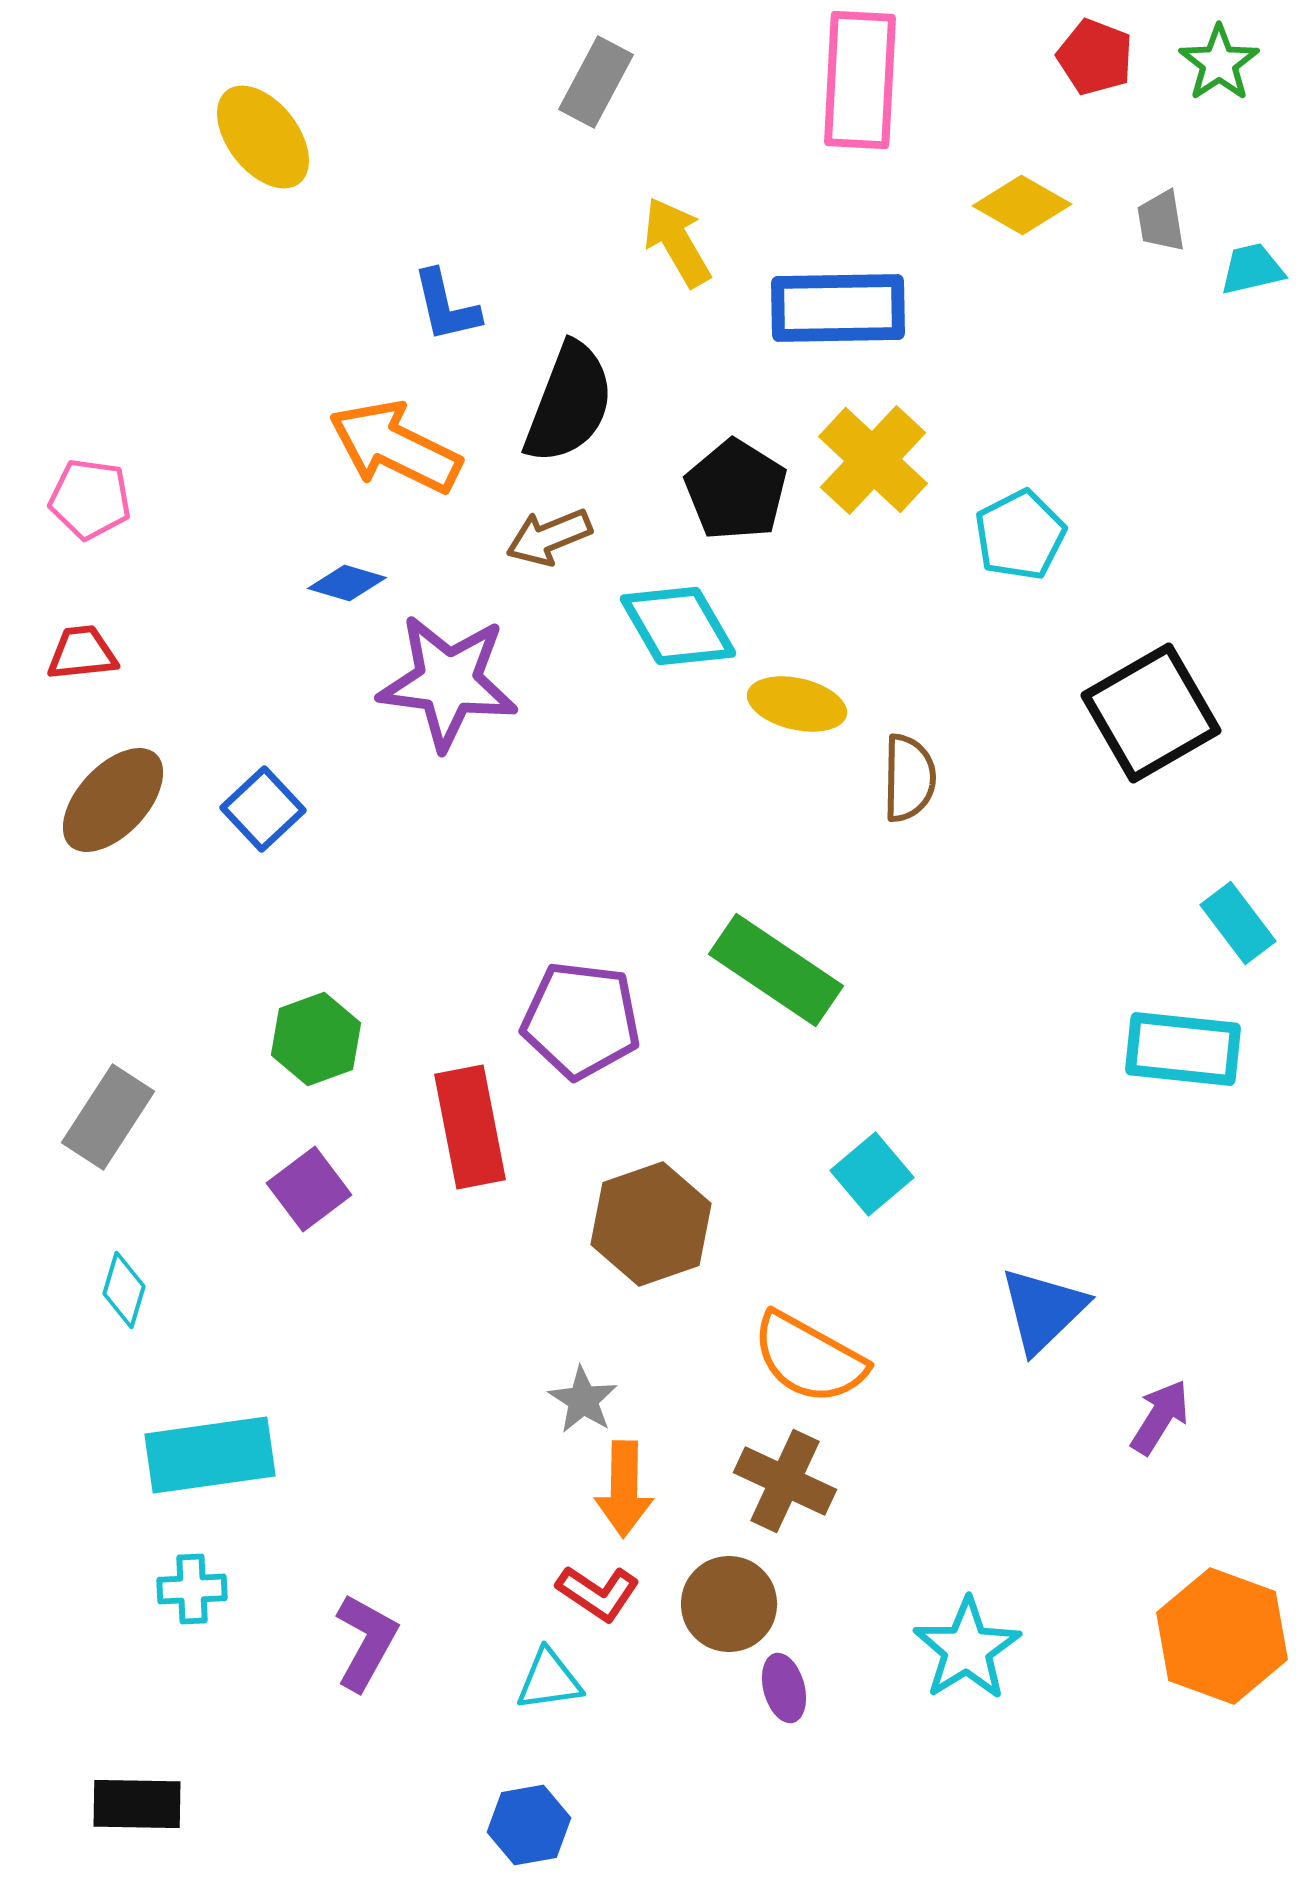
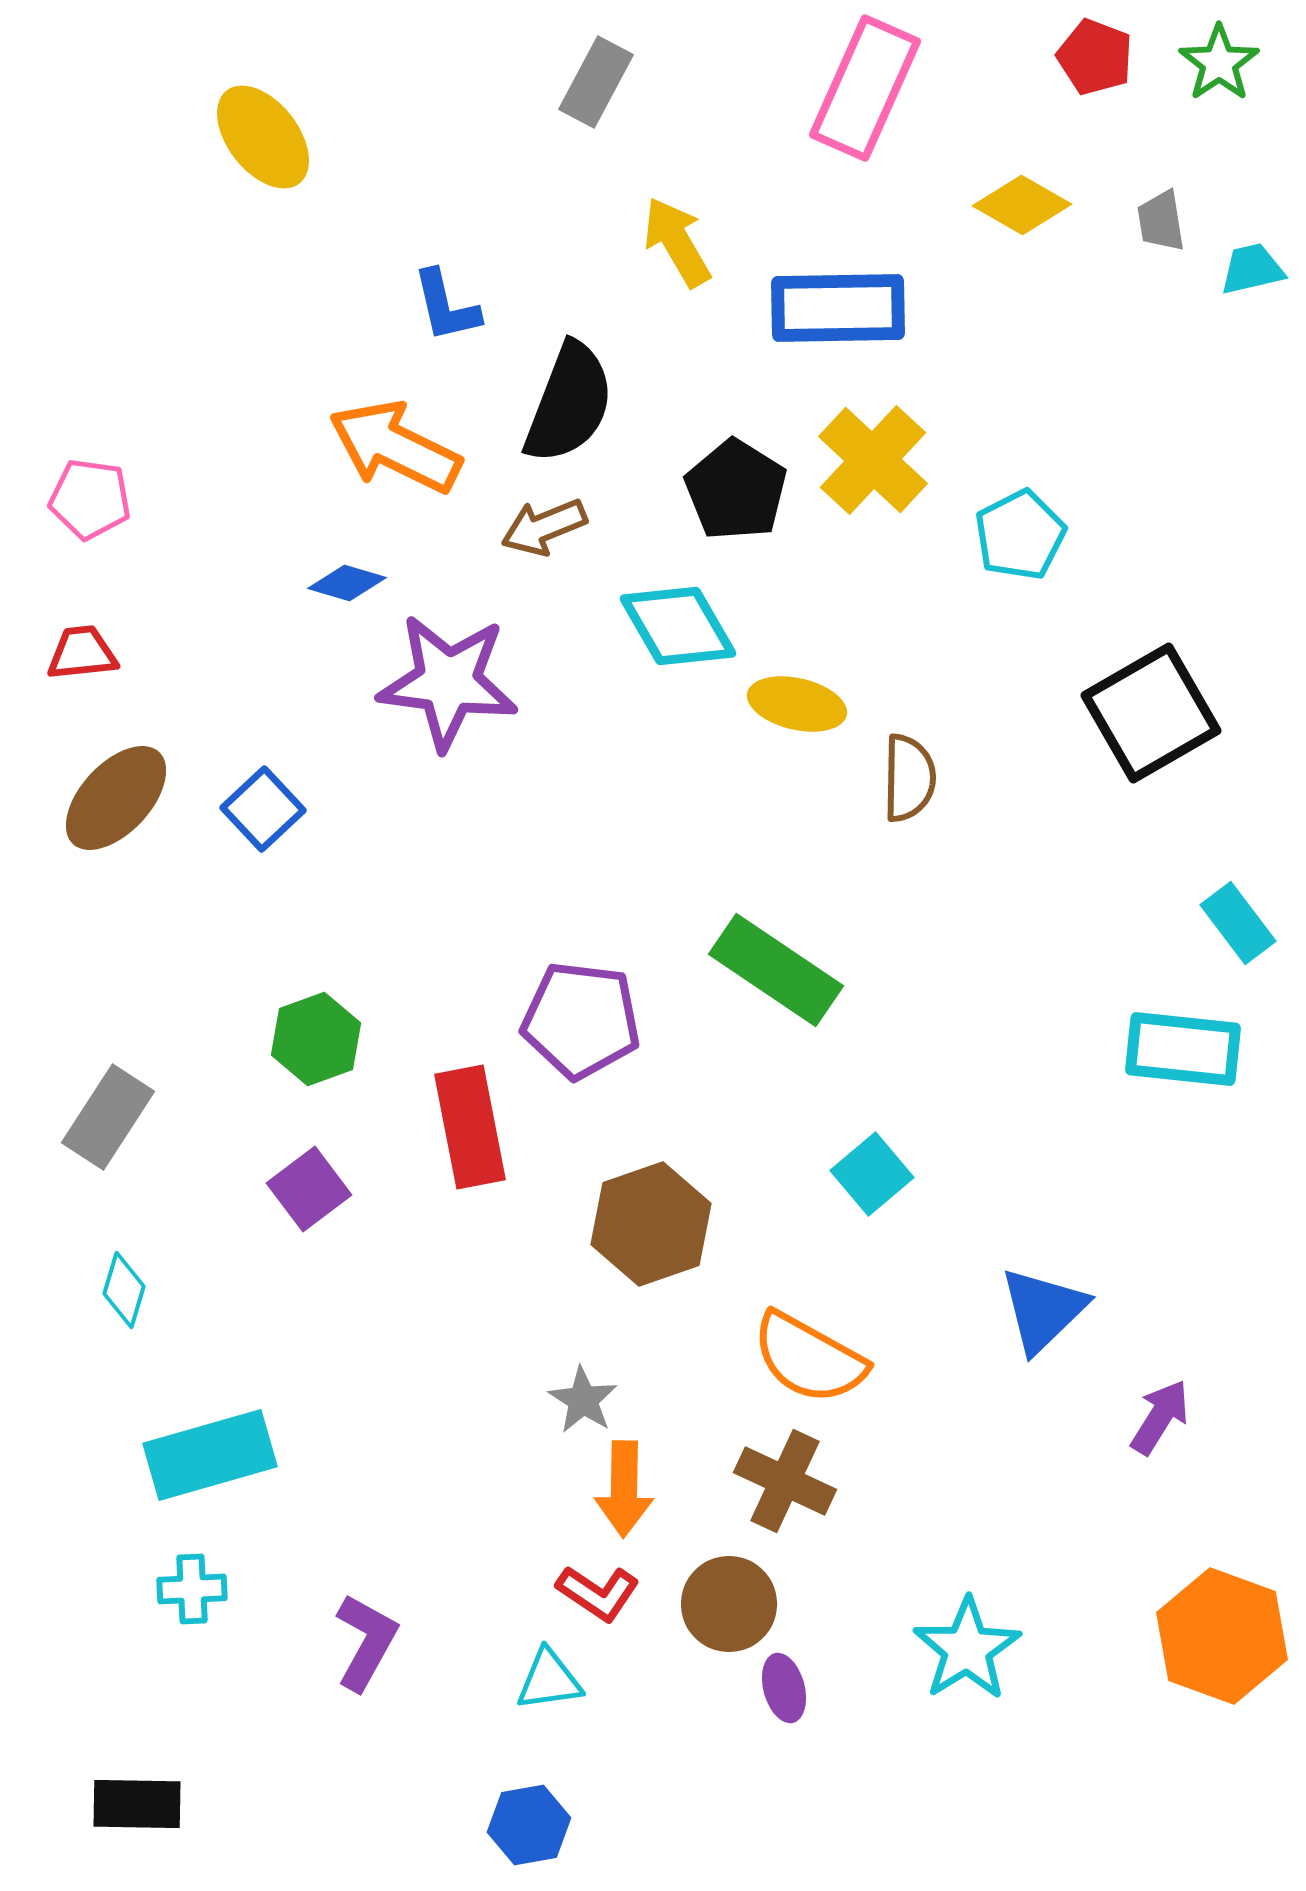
pink rectangle at (860, 80): moved 5 px right, 8 px down; rotated 21 degrees clockwise
brown arrow at (549, 537): moved 5 px left, 10 px up
brown ellipse at (113, 800): moved 3 px right, 2 px up
cyan rectangle at (210, 1455): rotated 8 degrees counterclockwise
